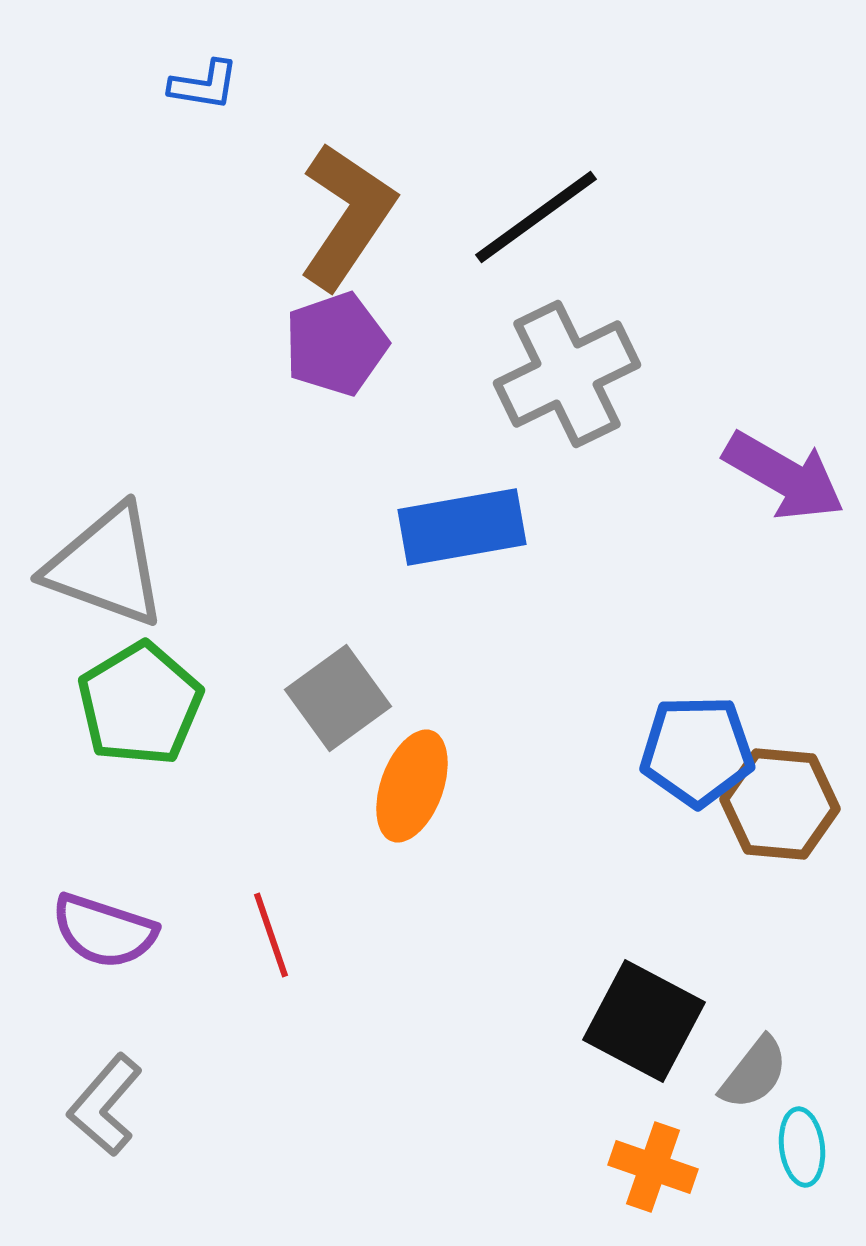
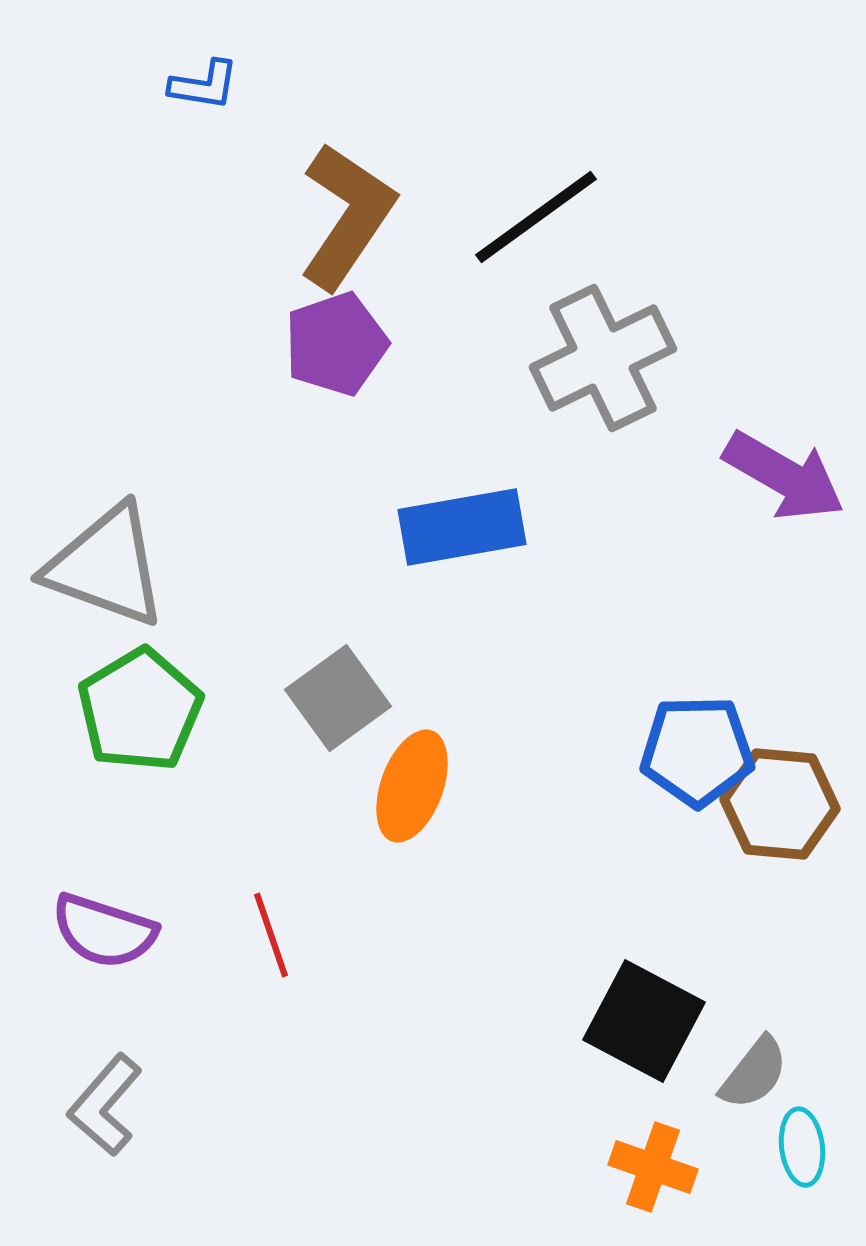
gray cross: moved 36 px right, 16 px up
green pentagon: moved 6 px down
